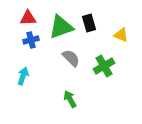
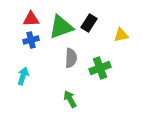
red triangle: moved 3 px right, 1 px down
black rectangle: rotated 48 degrees clockwise
yellow triangle: rotated 35 degrees counterclockwise
gray semicircle: rotated 48 degrees clockwise
green cross: moved 4 px left, 2 px down; rotated 10 degrees clockwise
